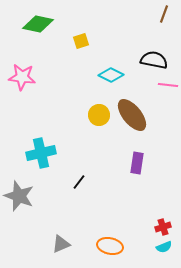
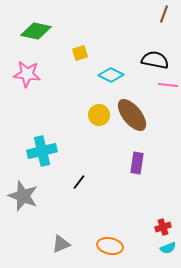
green diamond: moved 2 px left, 7 px down
yellow square: moved 1 px left, 12 px down
black semicircle: moved 1 px right
pink star: moved 5 px right, 3 px up
cyan cross: moved 1 px right, 2 px up
gray star: moved 4 px right
cyan semicircle: moved 4 px right, 1 px down
